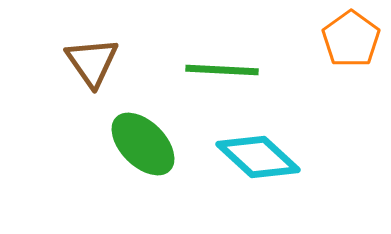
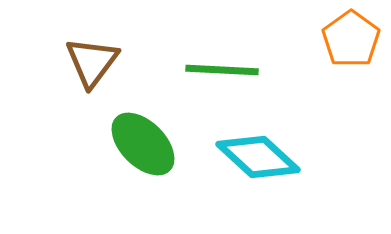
brown triangle: rotated 12 degrees clockwise
